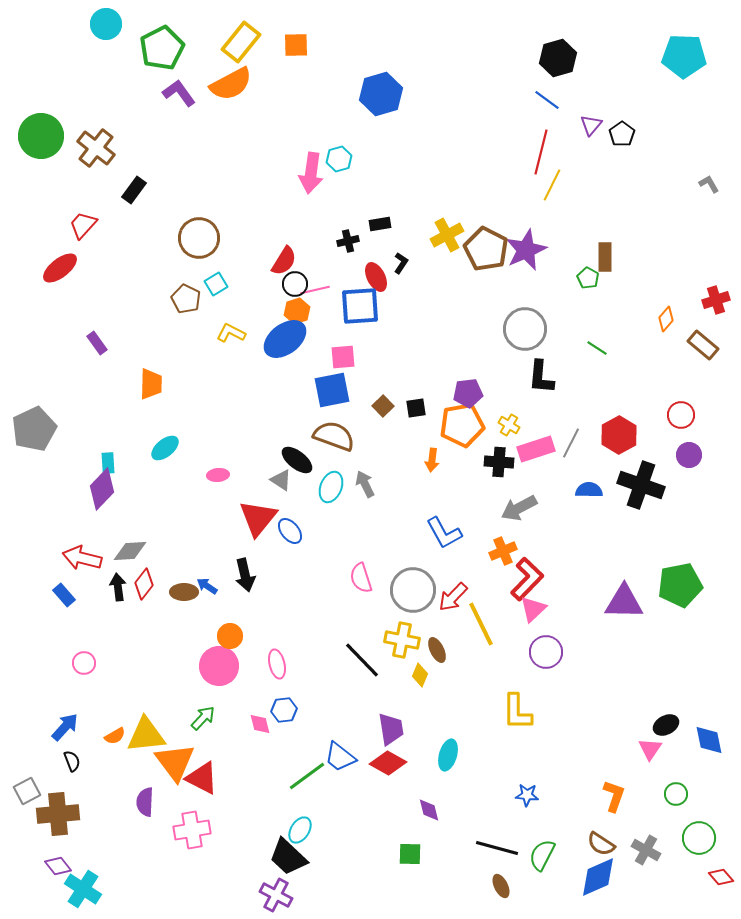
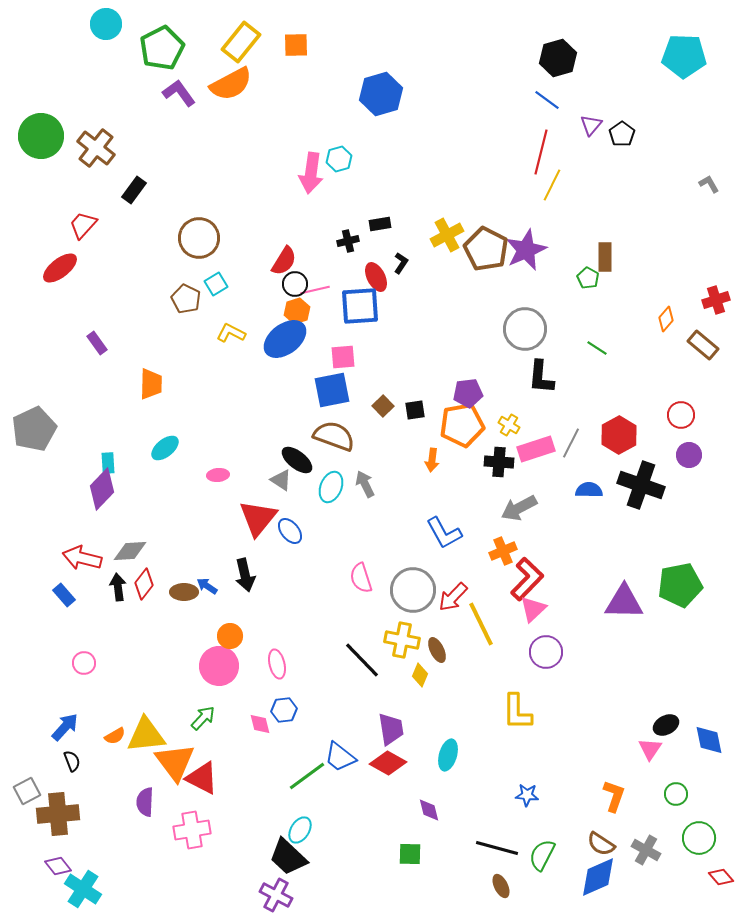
black square at (416, 408): moved 1 px left, 2 px down
